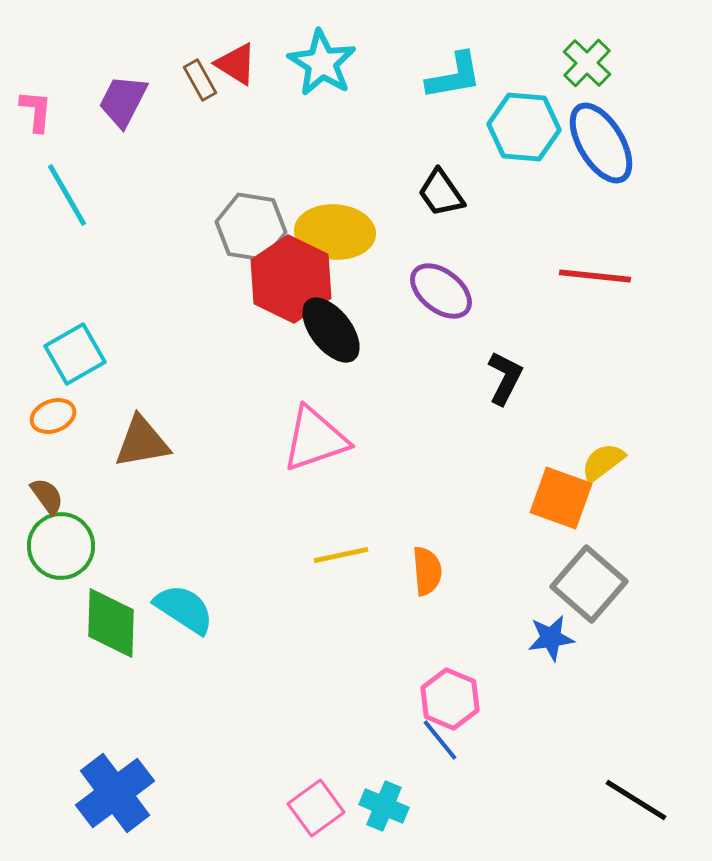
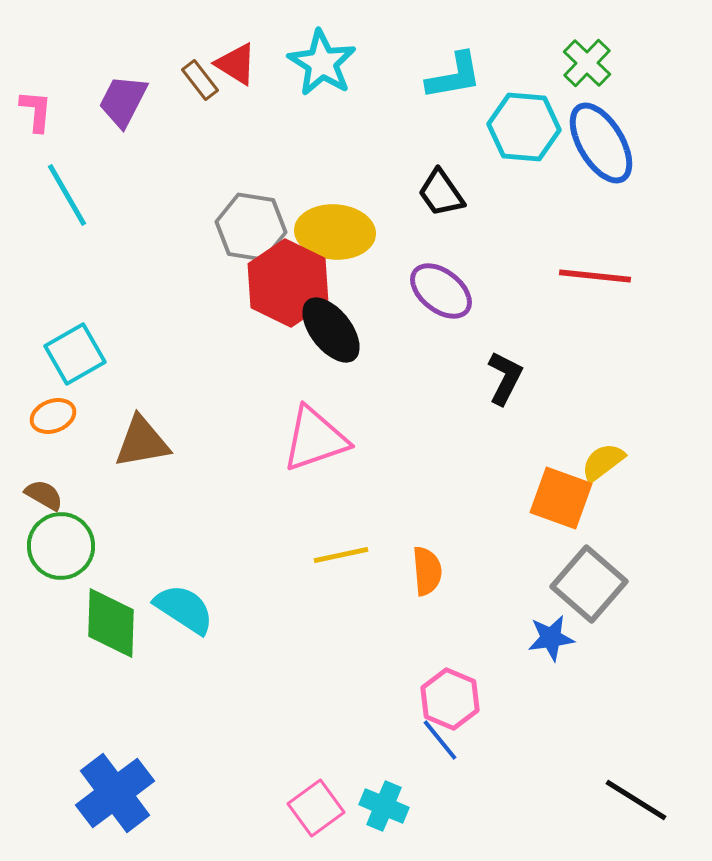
brown rectangle: rotated 9 degrees counterclockwise
red hexagon: moved 3 px left, 4 px down
brown semicircle: moved 3 px left, 1 px up; rotated 24 degrees counterclockwise
